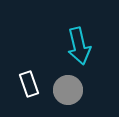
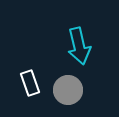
white rectangle: moved 1 px right, 1 px up
